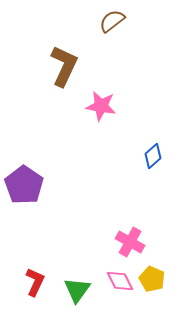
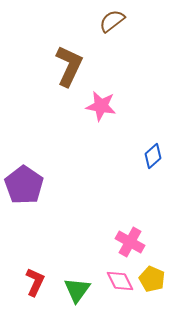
brown L-shape: moved 5 px right
